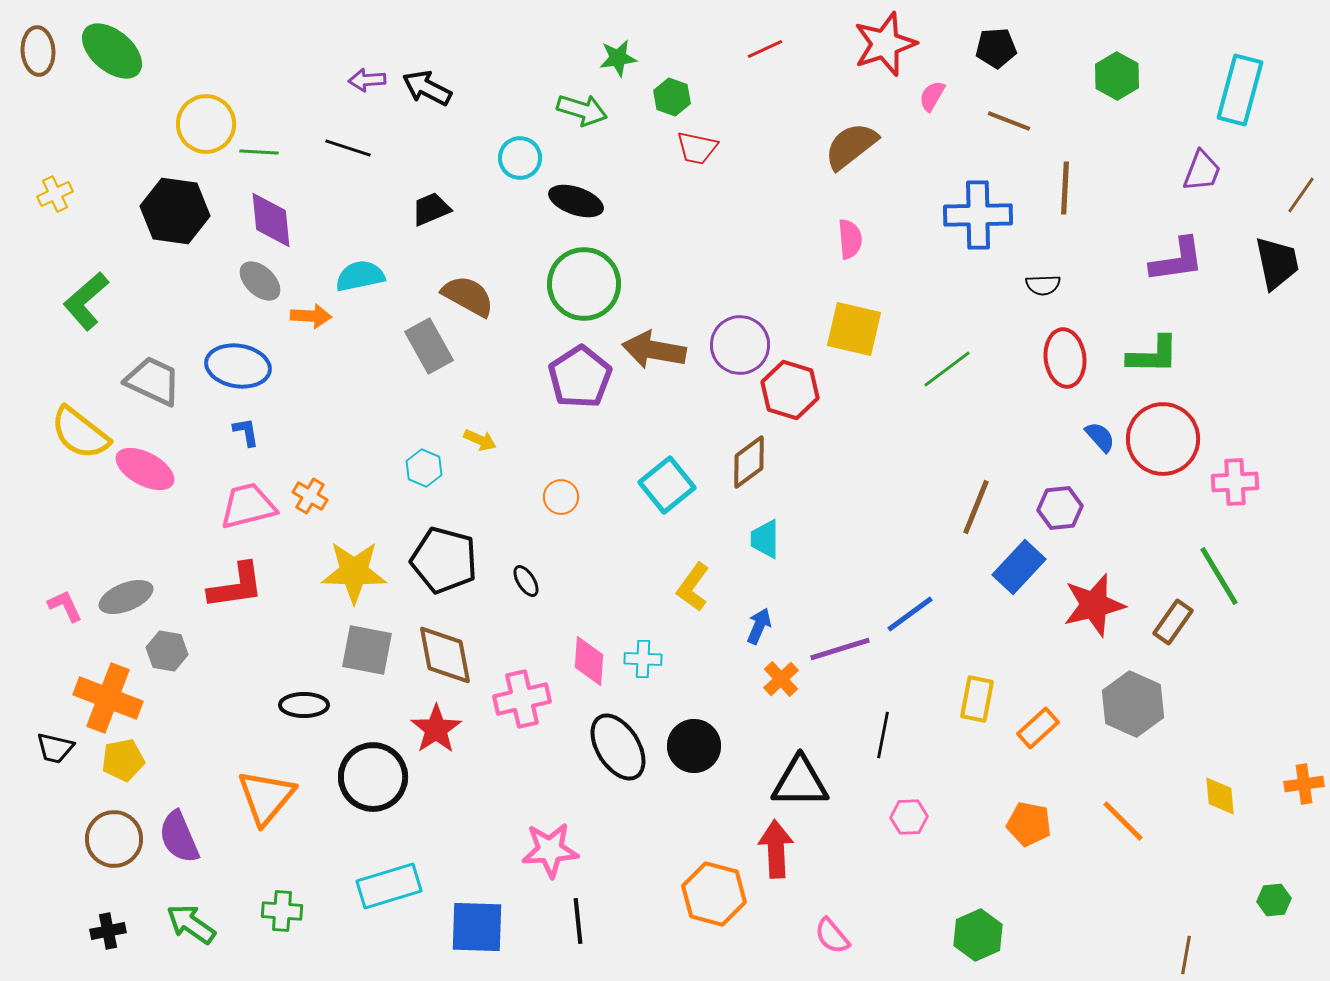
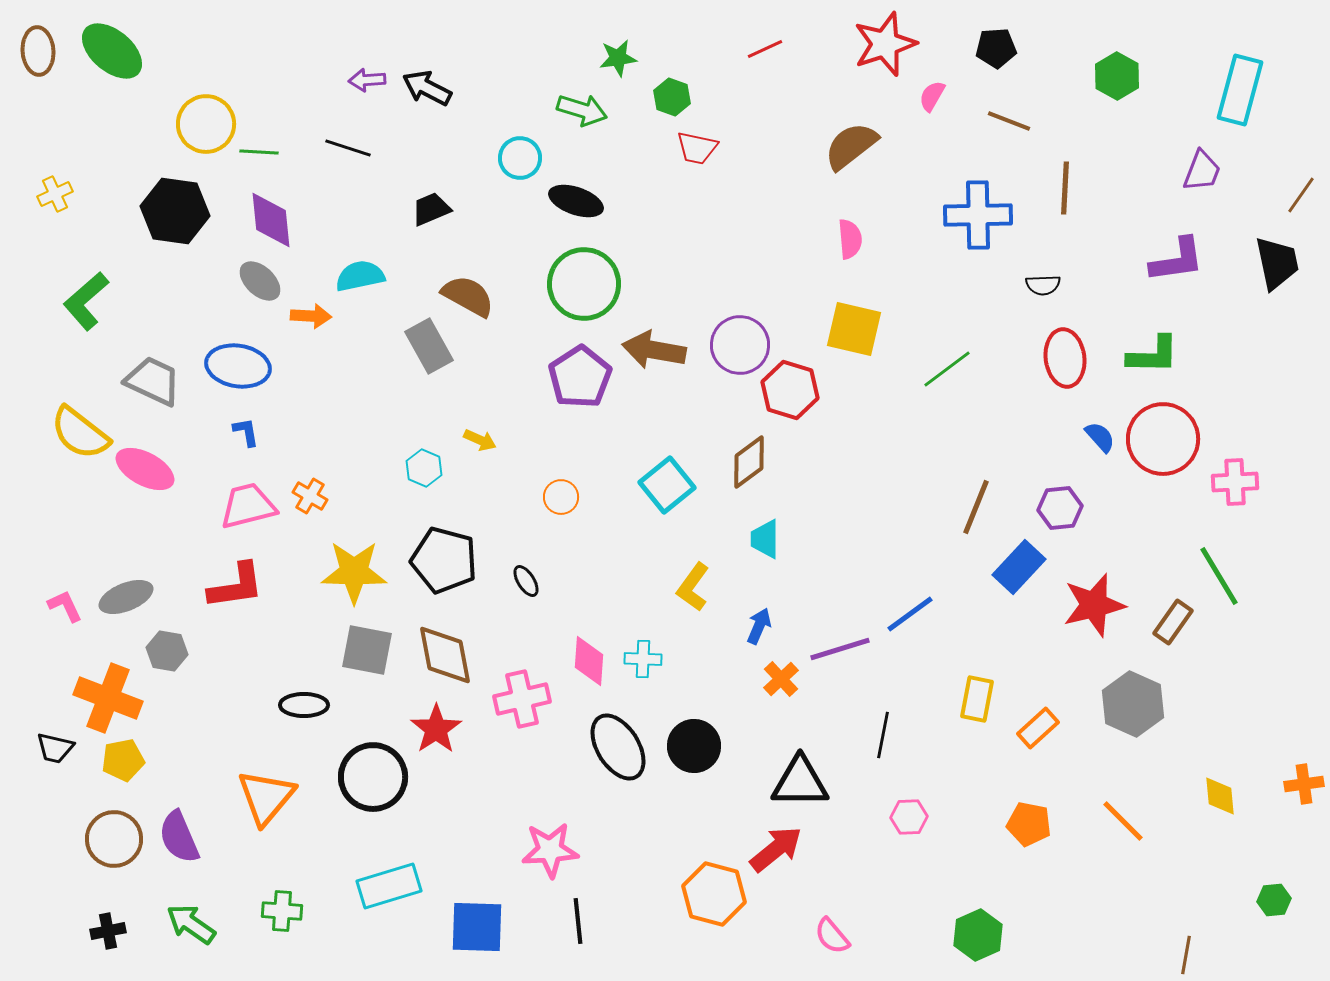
red arrow at (776, 849): rotated 54 degrees clockwise
